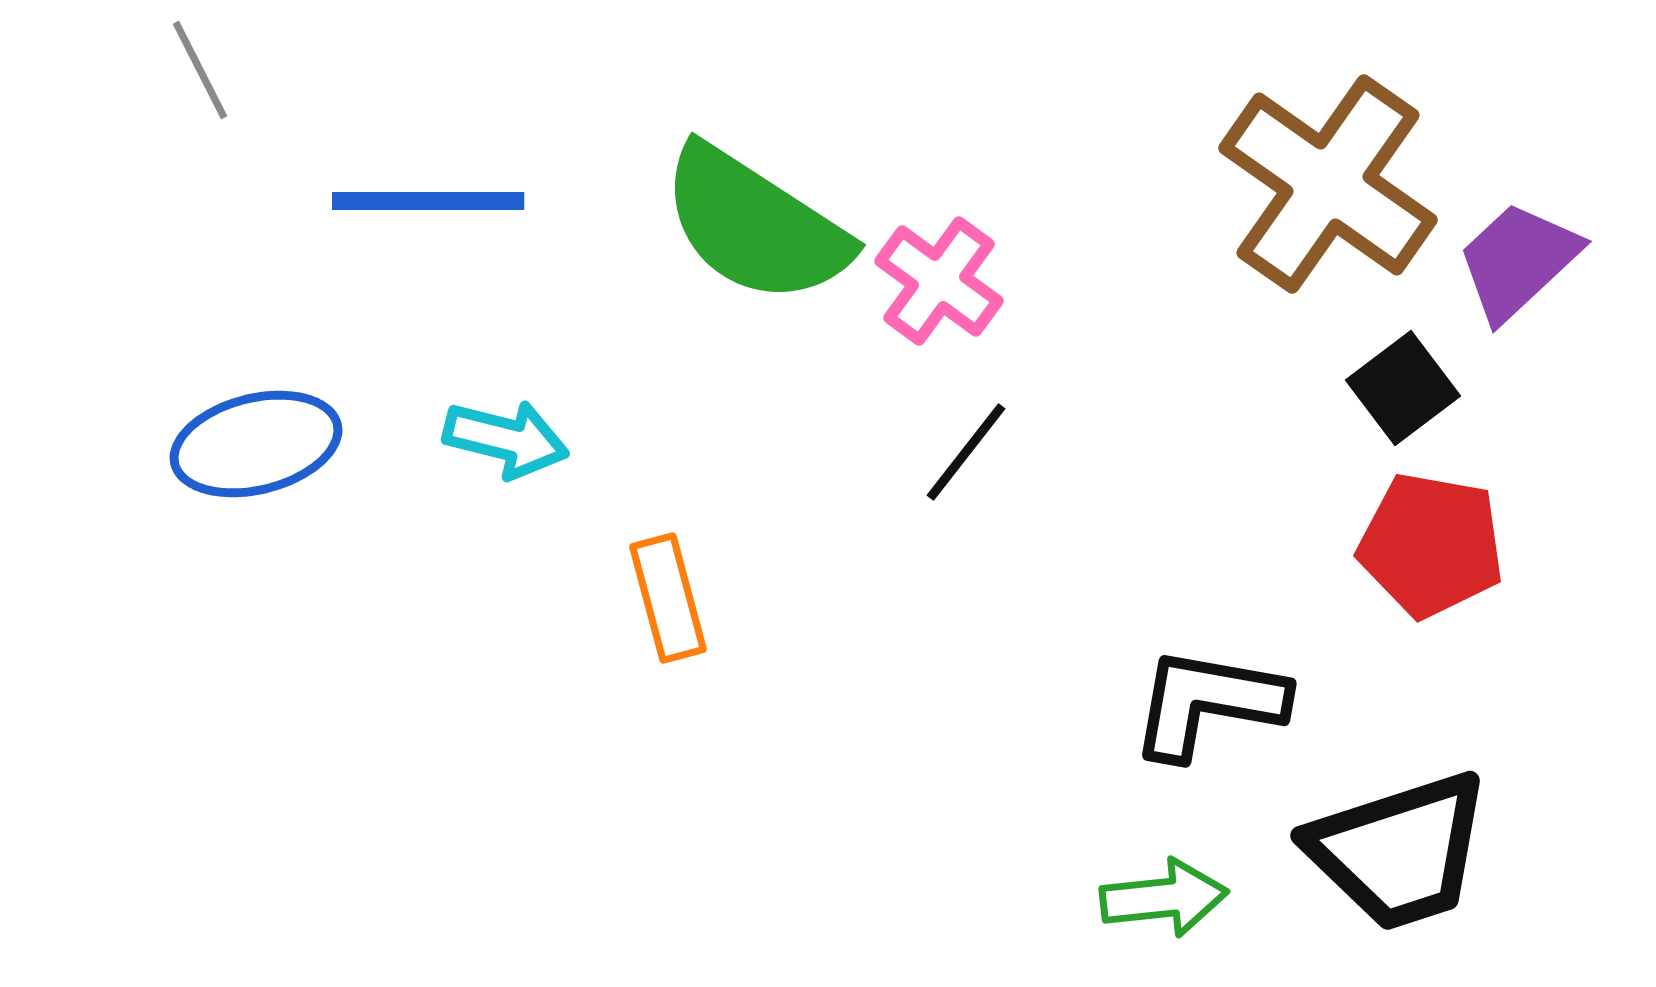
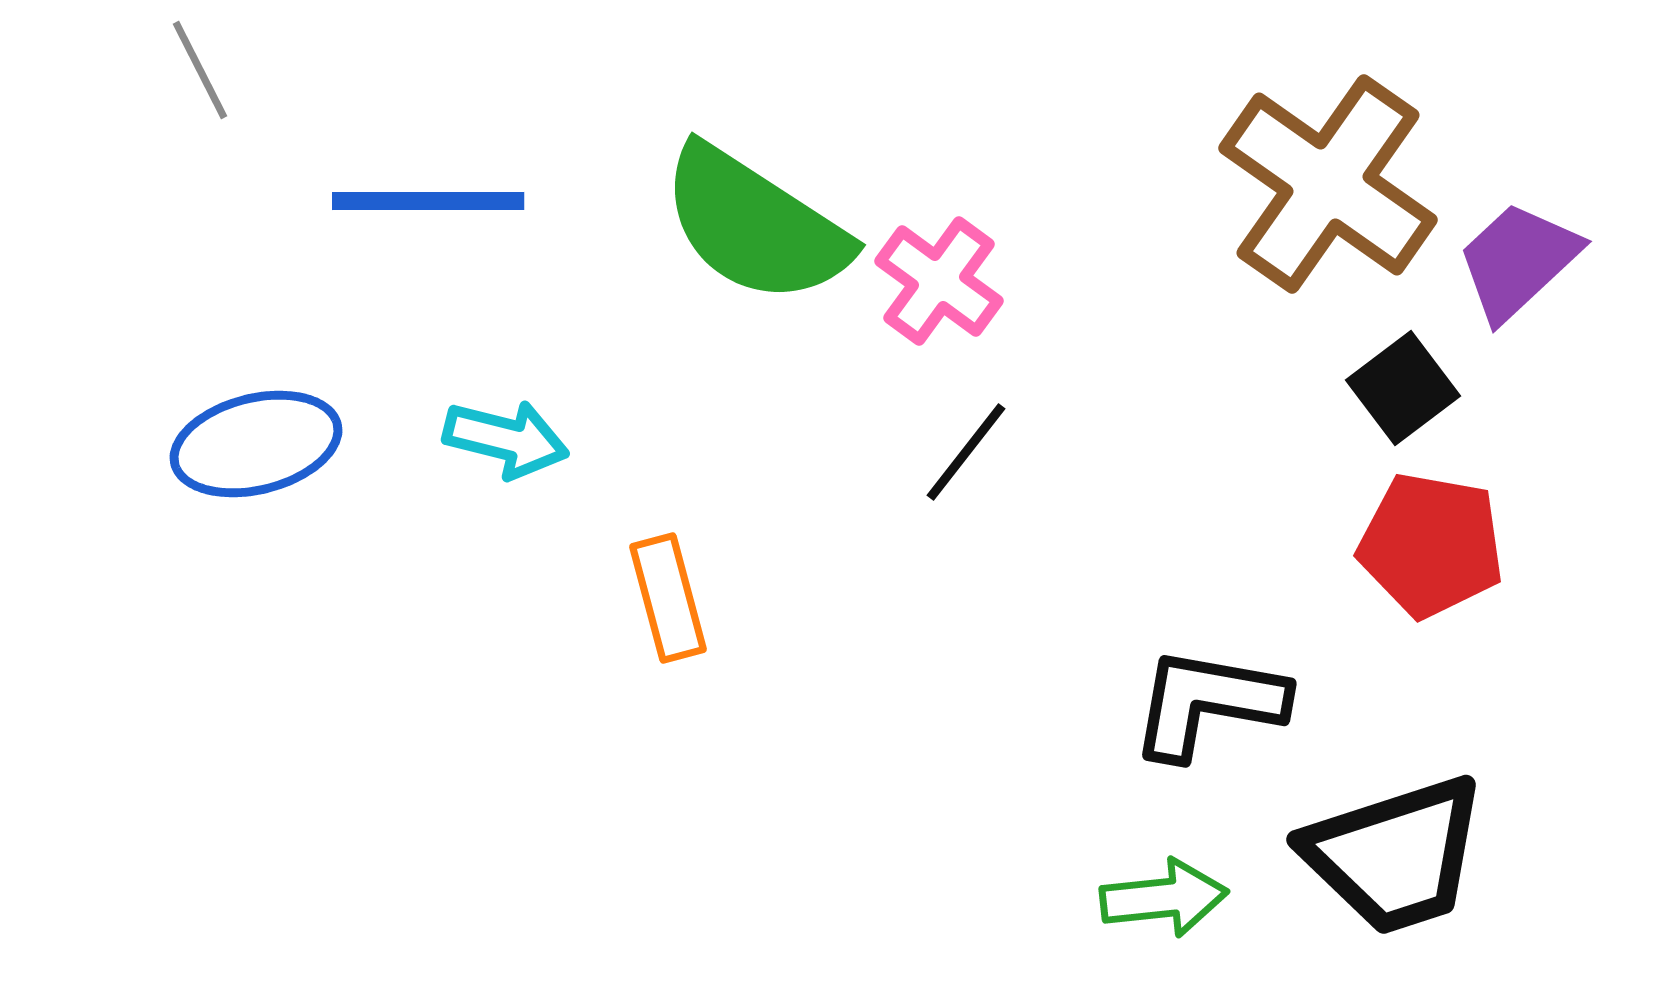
black trapezoid: moved 4 px left, 4 px down
